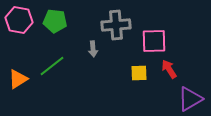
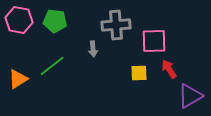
purple triangle: moved 3 px up
